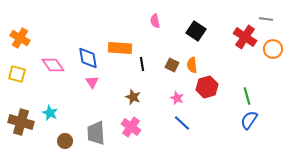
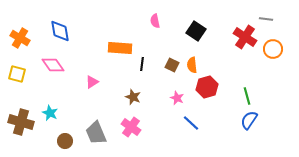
blue diamond: moved 28 px left, 27 px up
black line: rotated 16 degrees clockwise
pink triangle: rotated 32 degrees clockwise
blue line: moved 9 px right
gray trapezoid: rotated 20 degrees counterclockwise
